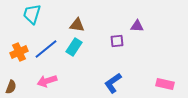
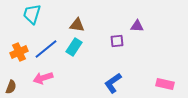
pink arrow: moved 4 px left, 3 px up
